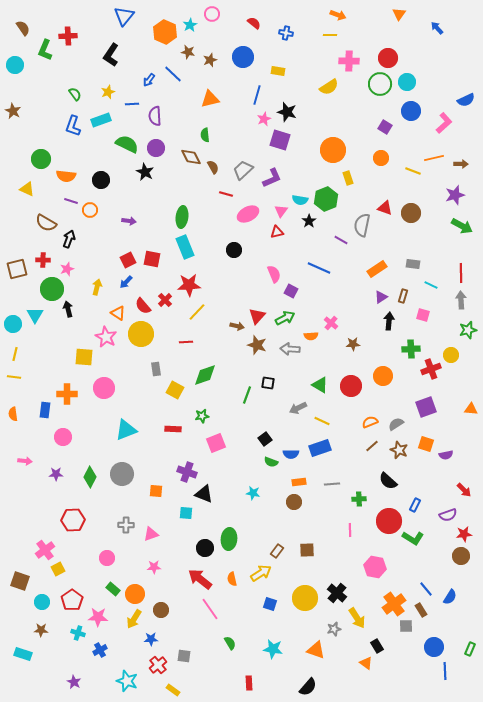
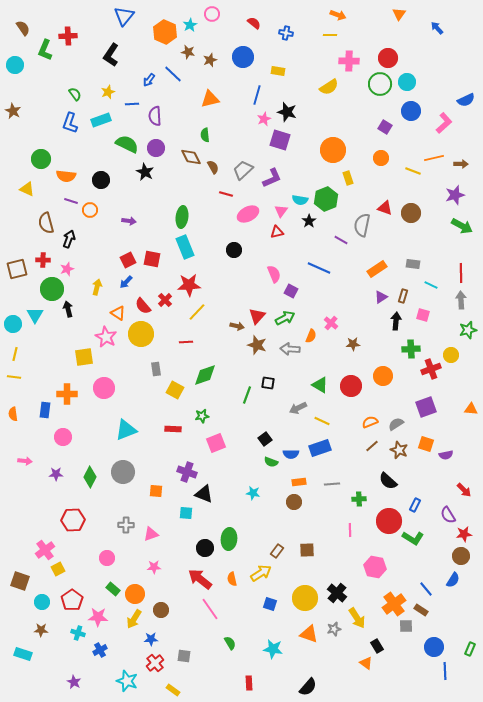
blue L-shape at (73, 126): moved 3 px left, 3 px up
brown semicircle at (46, 223): rotated 45 degrees clockwise
black arrow at (389, 321): moved 7 px right
orange semicircle at (311, 336): rotated 64 degrees counterclockwise
yellow square at (84, 357): rotated 12 degrees counterclockwise
gray circle at (122, 474): moved 1 px right, 2 px up
purple semicircle at (448, 515): rotated 78 degrees clockwise
blue semicircle at (450, 597): moved 3 px right, 17 px up
brown rectangle at (421, 610): rotated 24 degrees counterclockwise
orange triangle at (316, 650): moved 7 px left, 16 px up
red cross at (158, 665): moved 3 px left, 2 px up
